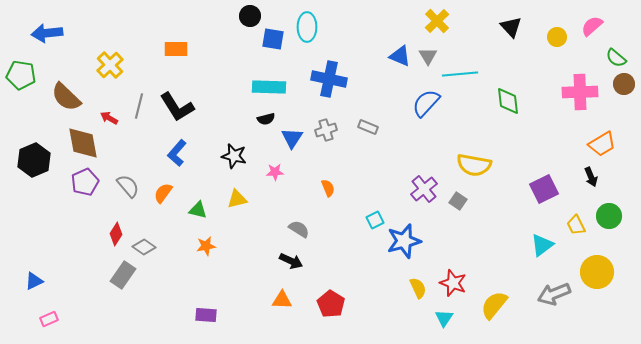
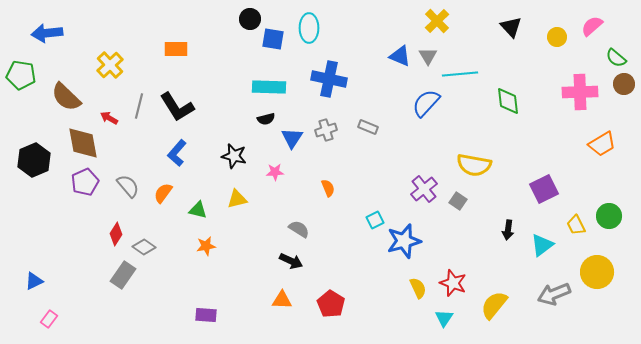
black circle at (250, 16): moved 3 px down
cyan ellipse at (307, 27): moved 2 px right, 1 px down
black arrow at (591, 177): moved 83 px left, 53 px down; rotated 30 degrees clockwise
pink rectangle at (49, 319): rotated 30 degrees counterclockwise
